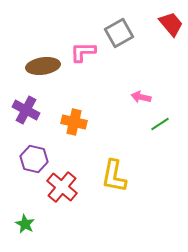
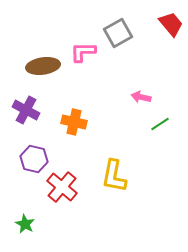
gray square: moved 1 px left
